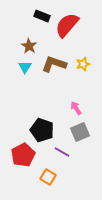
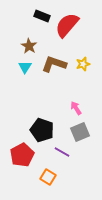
red pentagon: moved 1 px left
